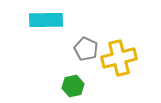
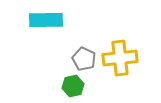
gray pentagon: moved 2 px left, 10 px down
yellow cross: moved 1 px right; rotated 8 degrees clockwise
